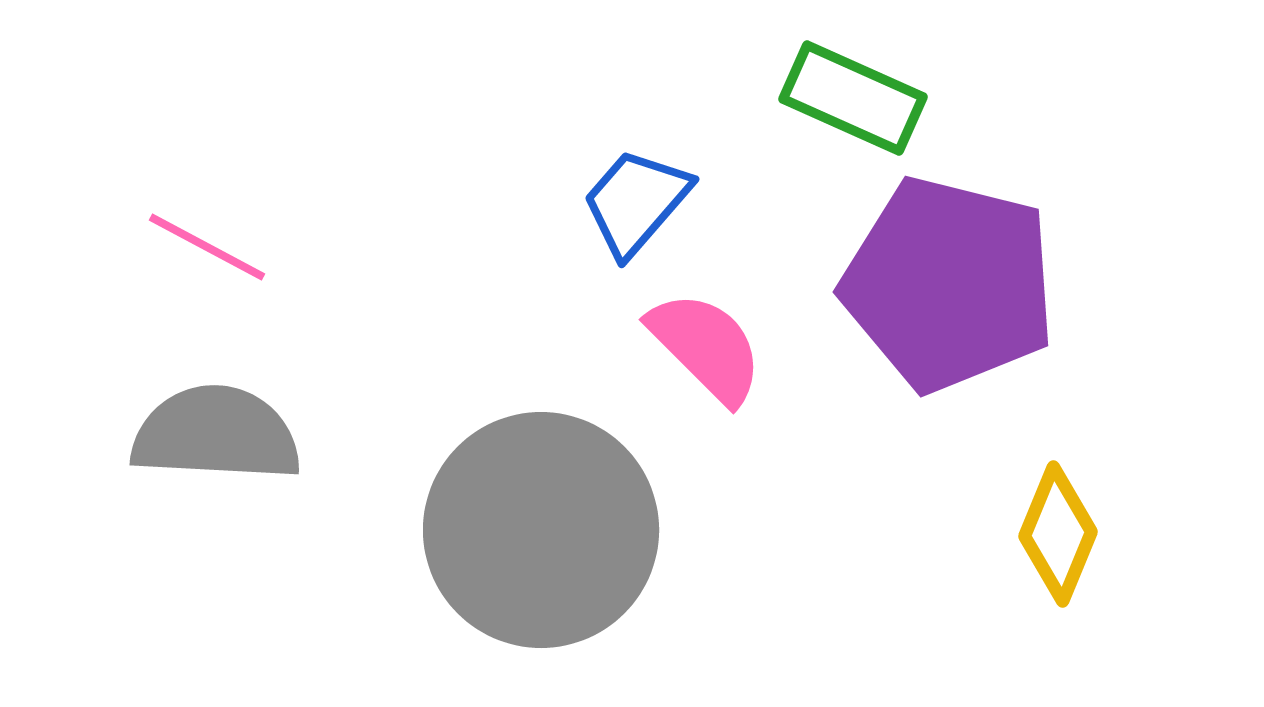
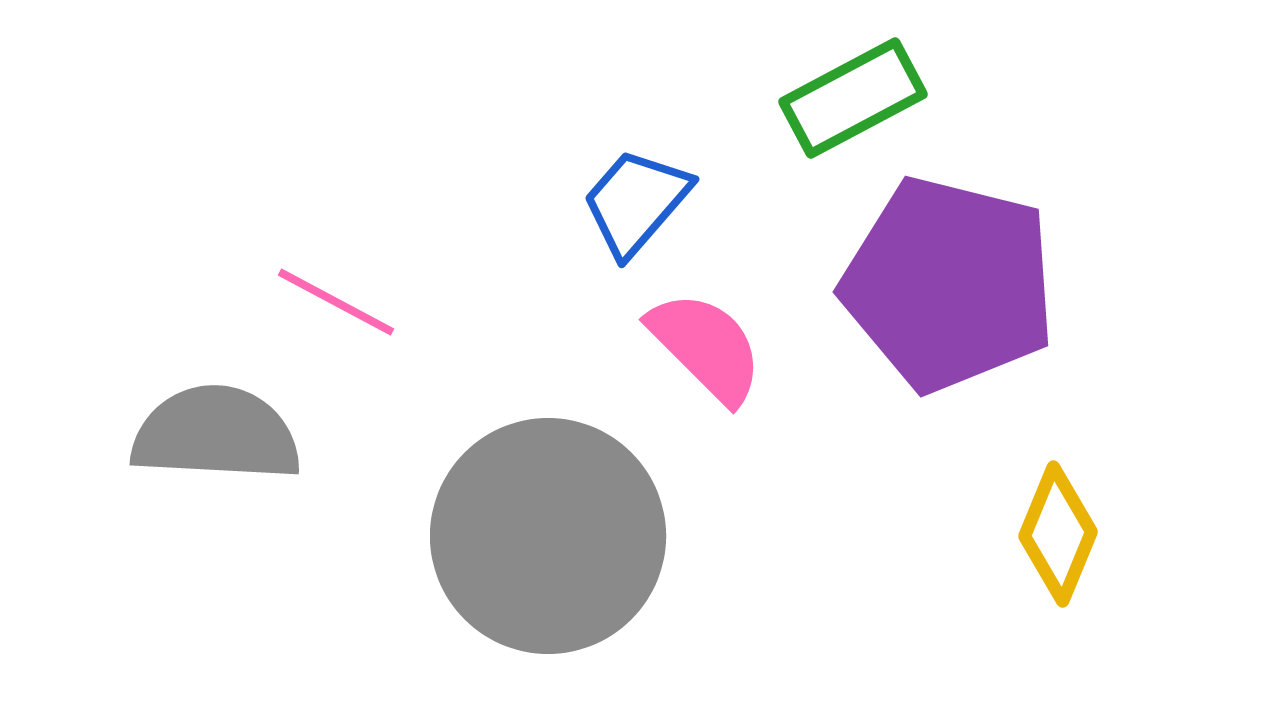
green rectangle: rotated 52 degrees counterclockwise
pink line: moved 129 px right, 55 px down
gray circle: moved 7 px right, 6 px down
